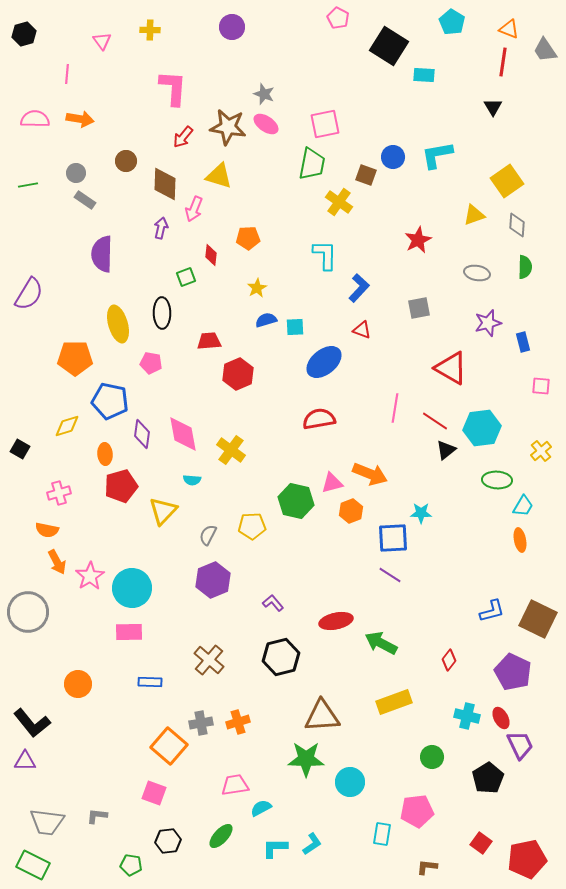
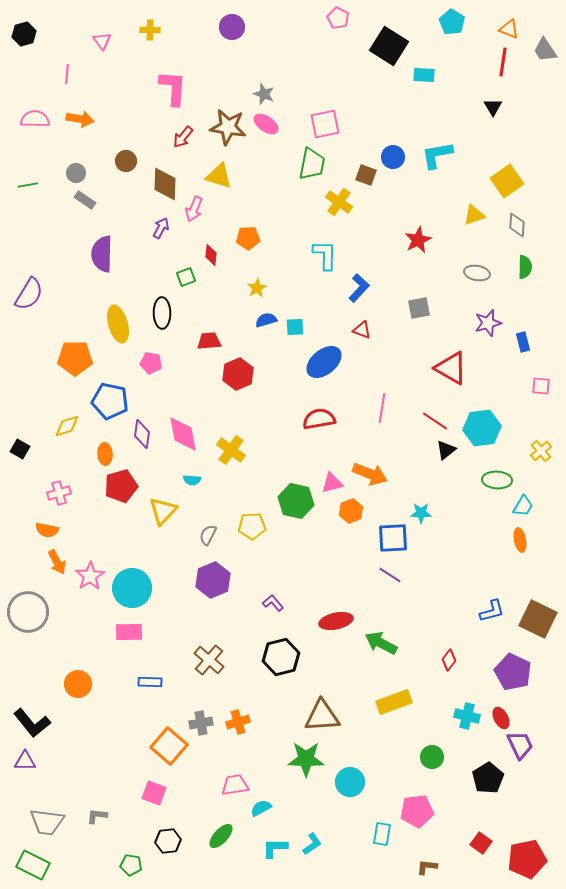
purple arrow at (161, 228): rotated 15 degrees clockwise
pink line at (395, 408): moved 13 px left
